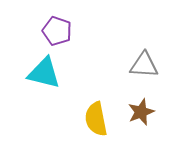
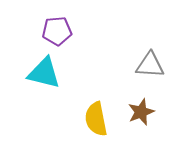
purple pentagon: rotated 24 degrees counterclockwise
gray triangle: moved 6 px right
